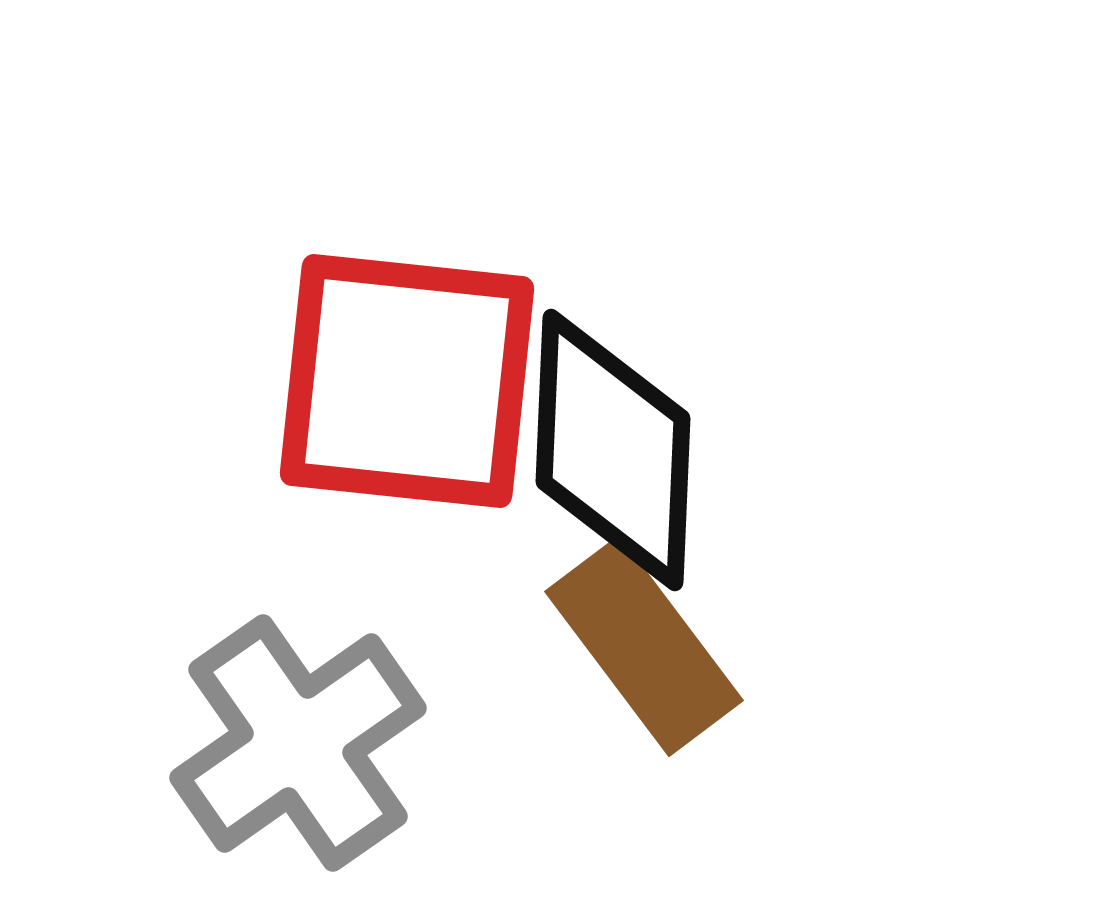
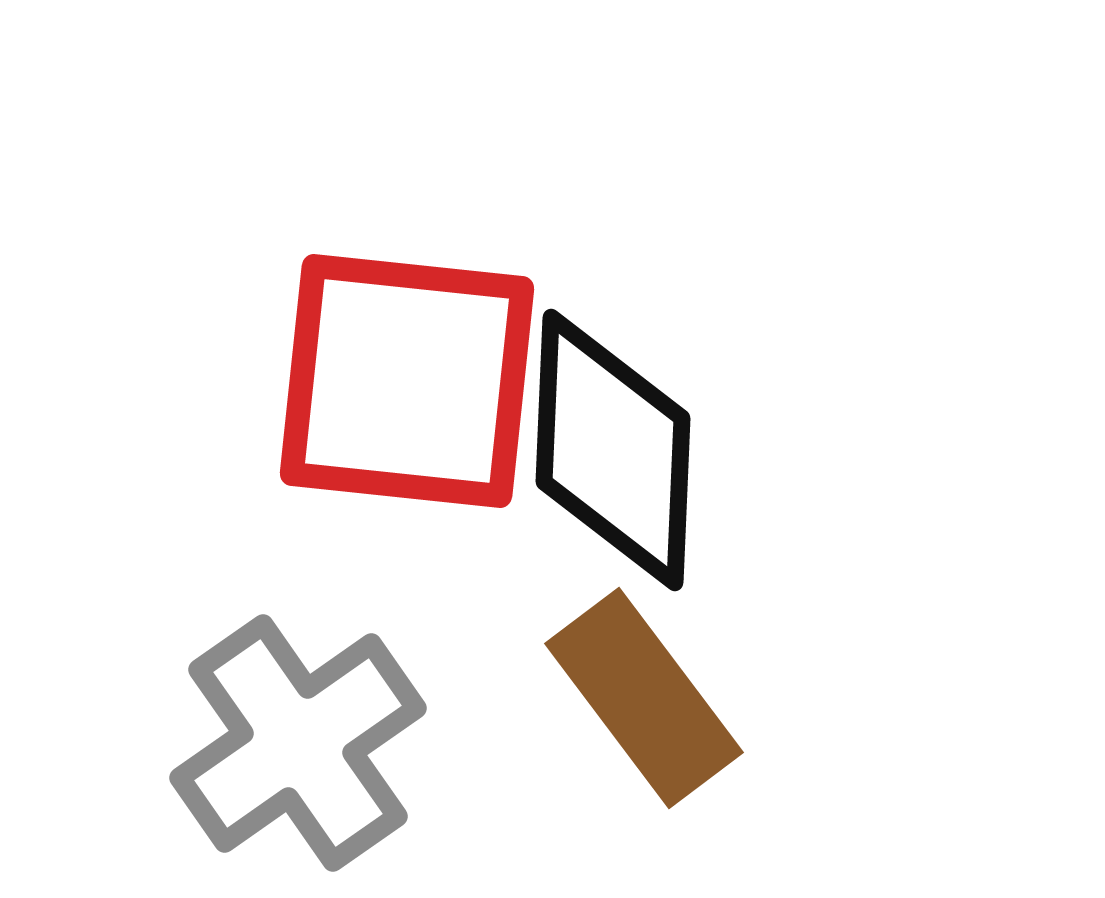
brown rectangle: moved 52 px down
